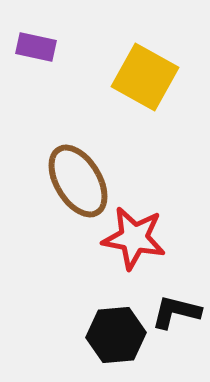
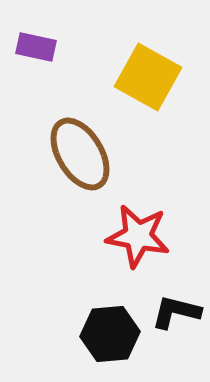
yellow square: moved 3 px right
brown ellipse: moved 2 px right, 27 px up
red star: moved 4 px right, 2 px up
black hexagon: moved 6 px left, 1 px up
